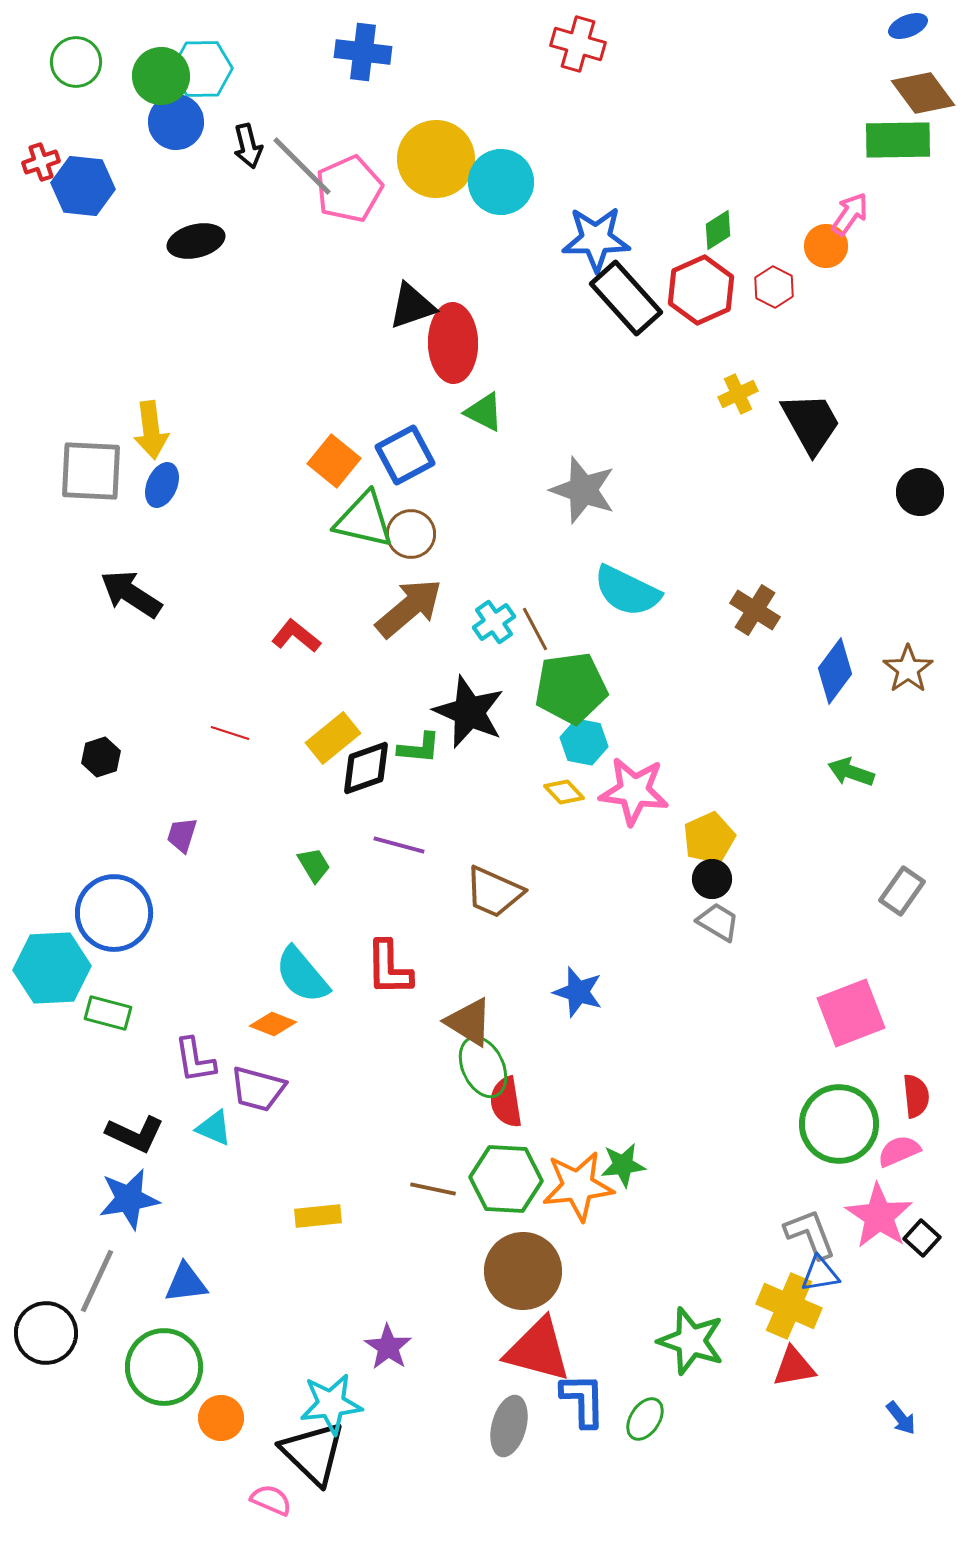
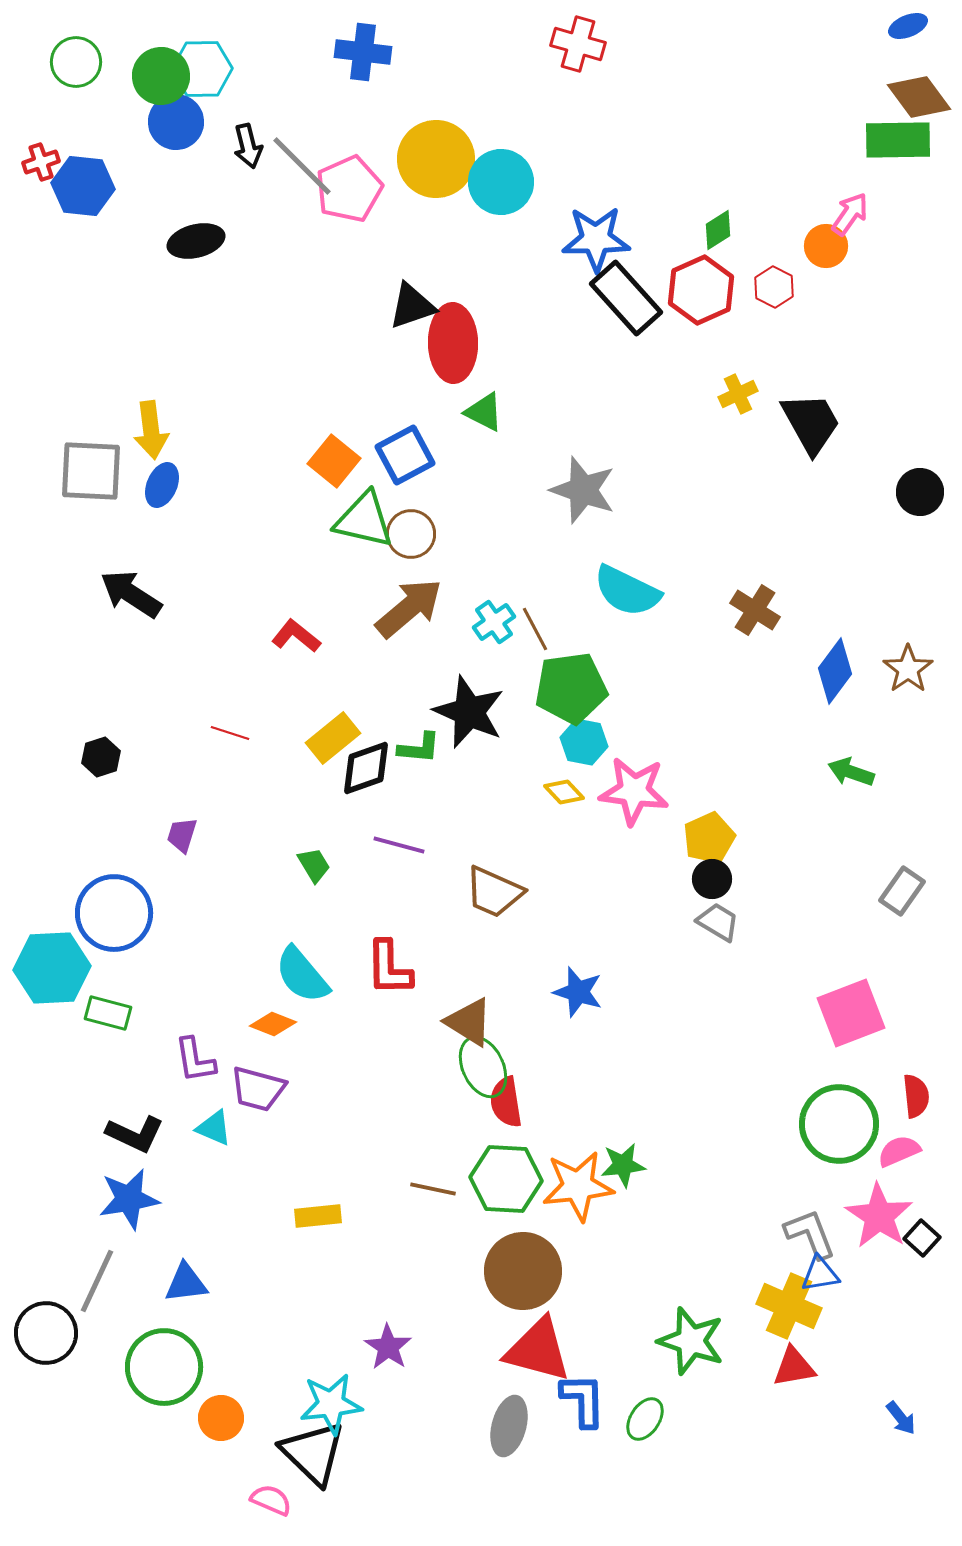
brown diamond at (923, 93): moved 4 px left, 4 px down
